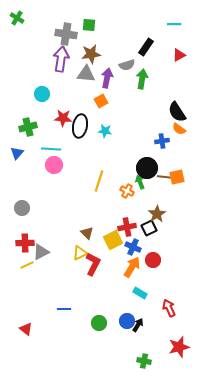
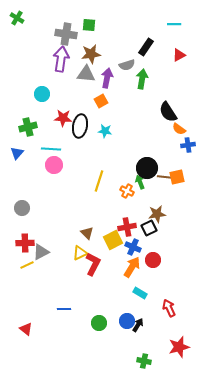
black semicircle at (177, 112): moved 9 px left
blue cross at (162, 141): moved 26 px right, 4 px down
brown star at (157, 214): rotated 24 degrees clockwise
